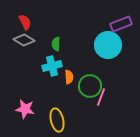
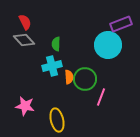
gray diamond: rotated 15 degrees clockwise
green circle: moved 5 px left, 7 px up
pink star: moved 3 px up
